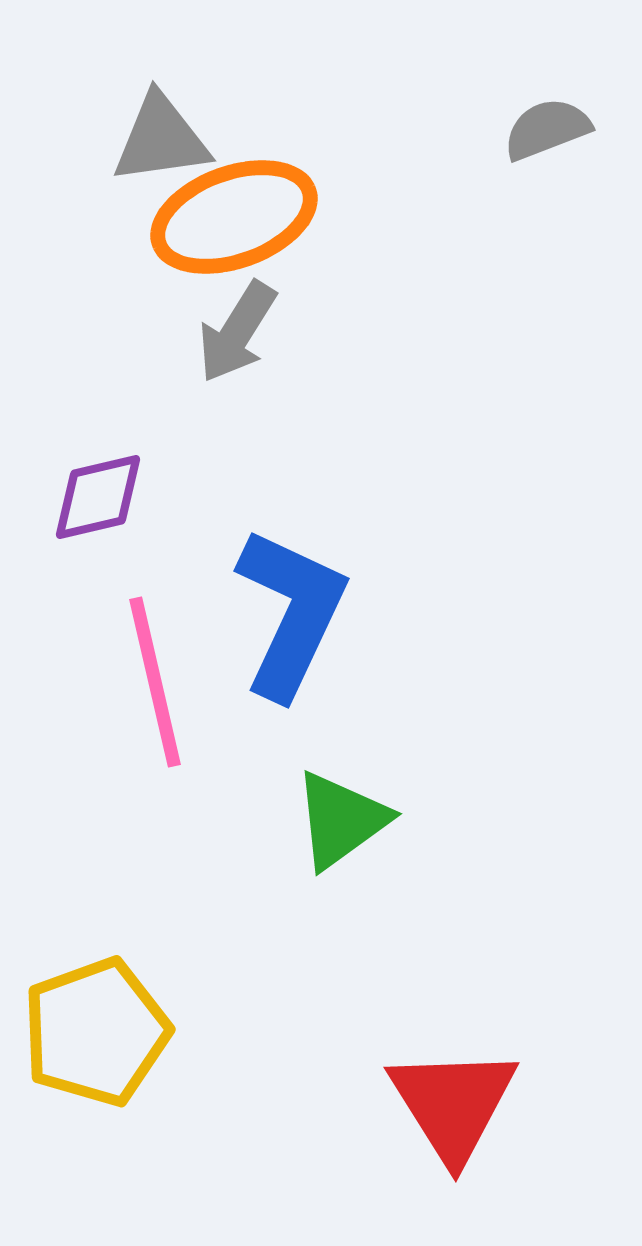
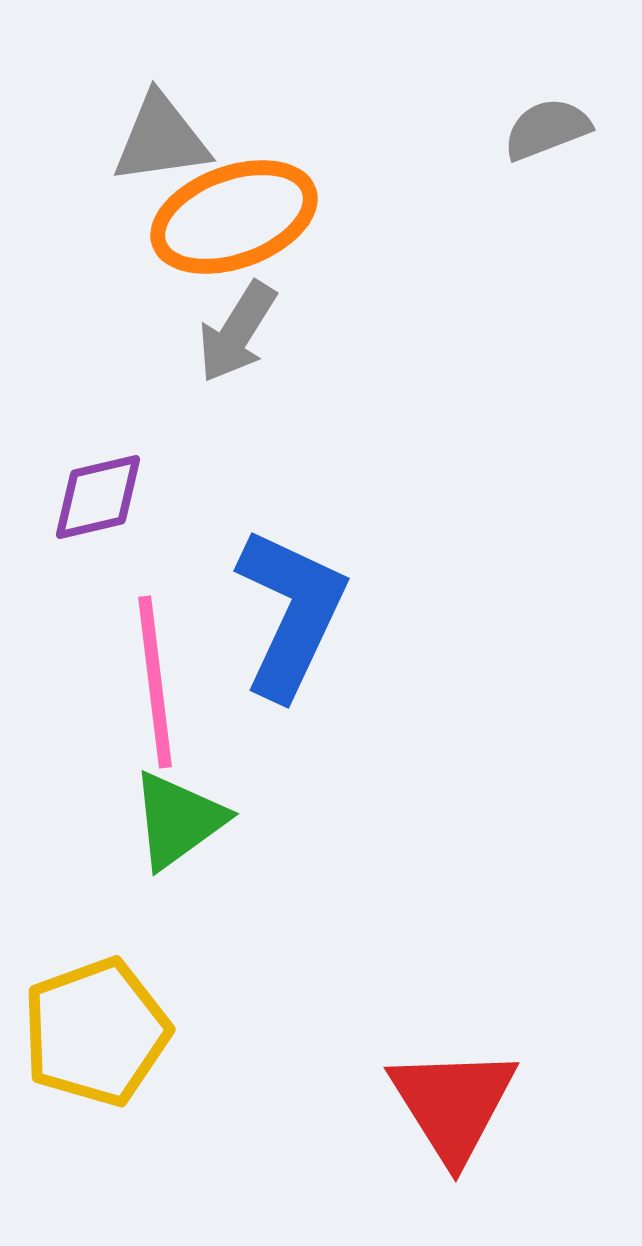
pink line: rotated 6 degrees clockwise
green triangle: moved 163 px left
